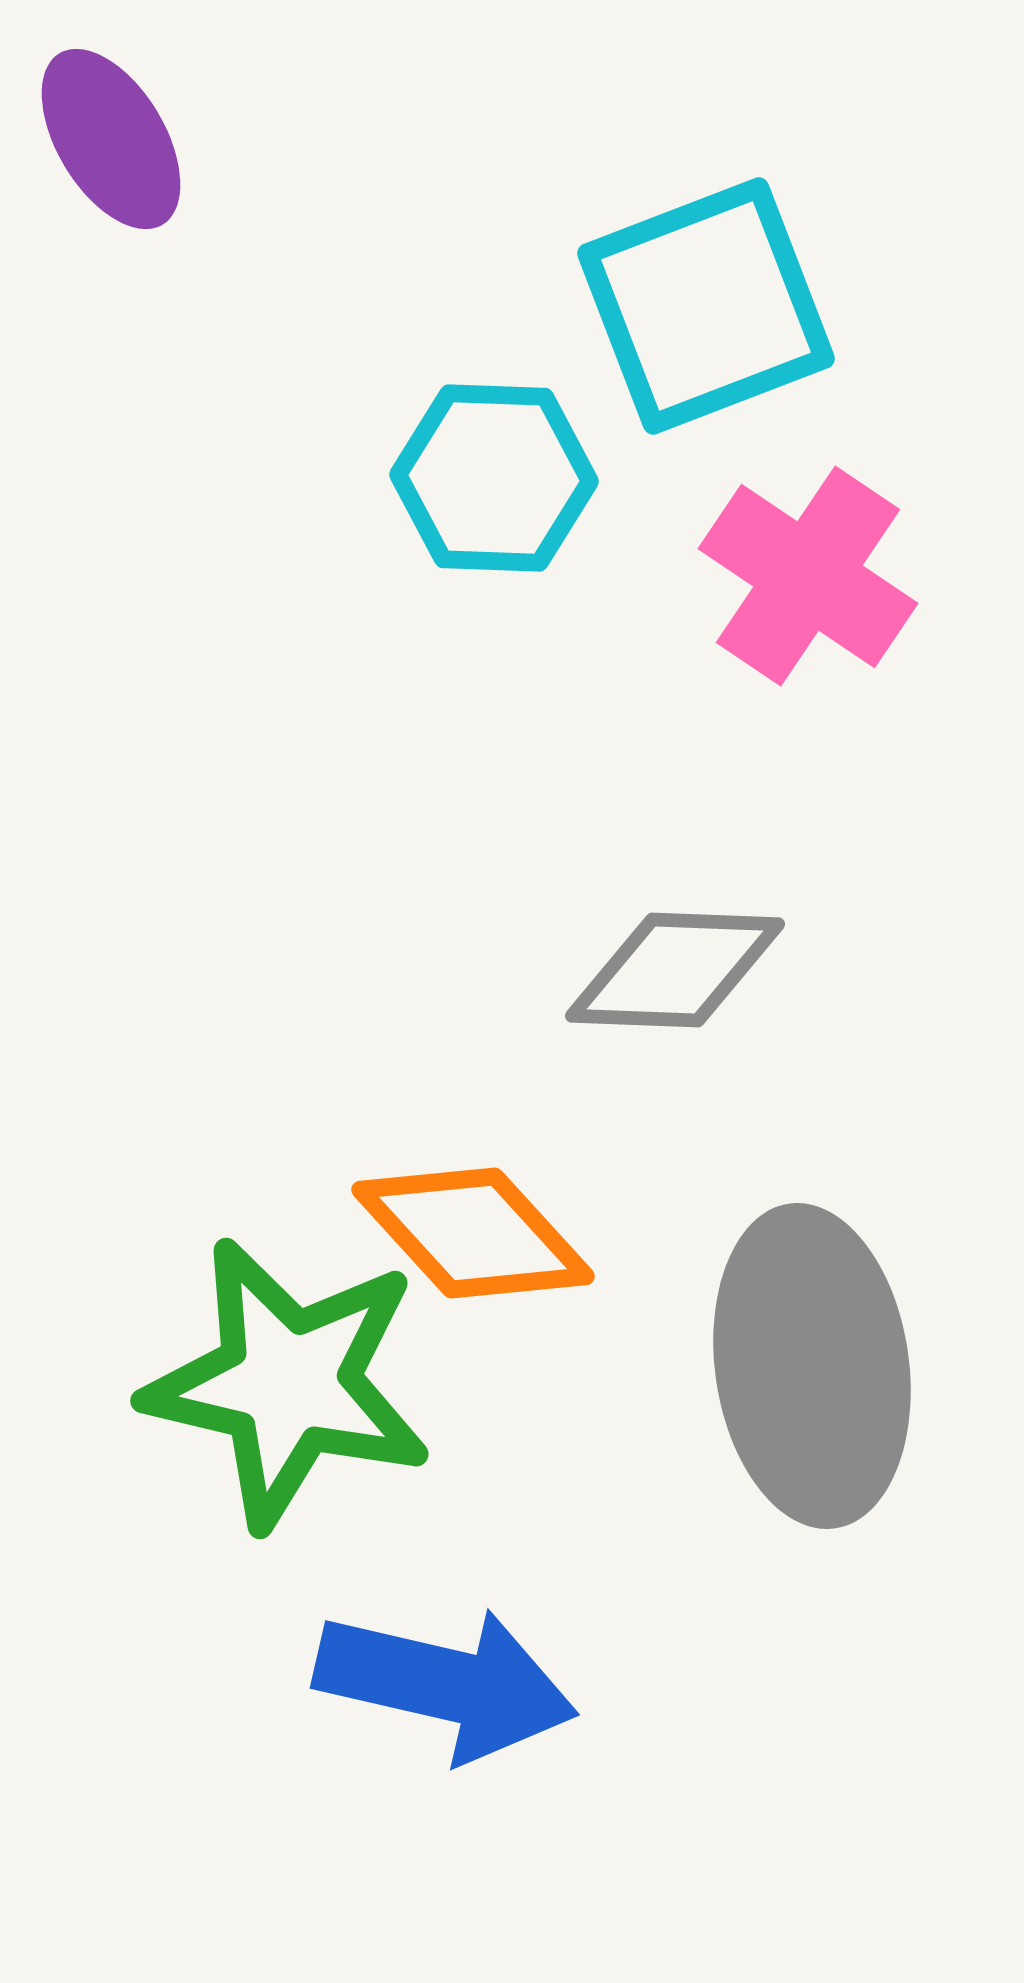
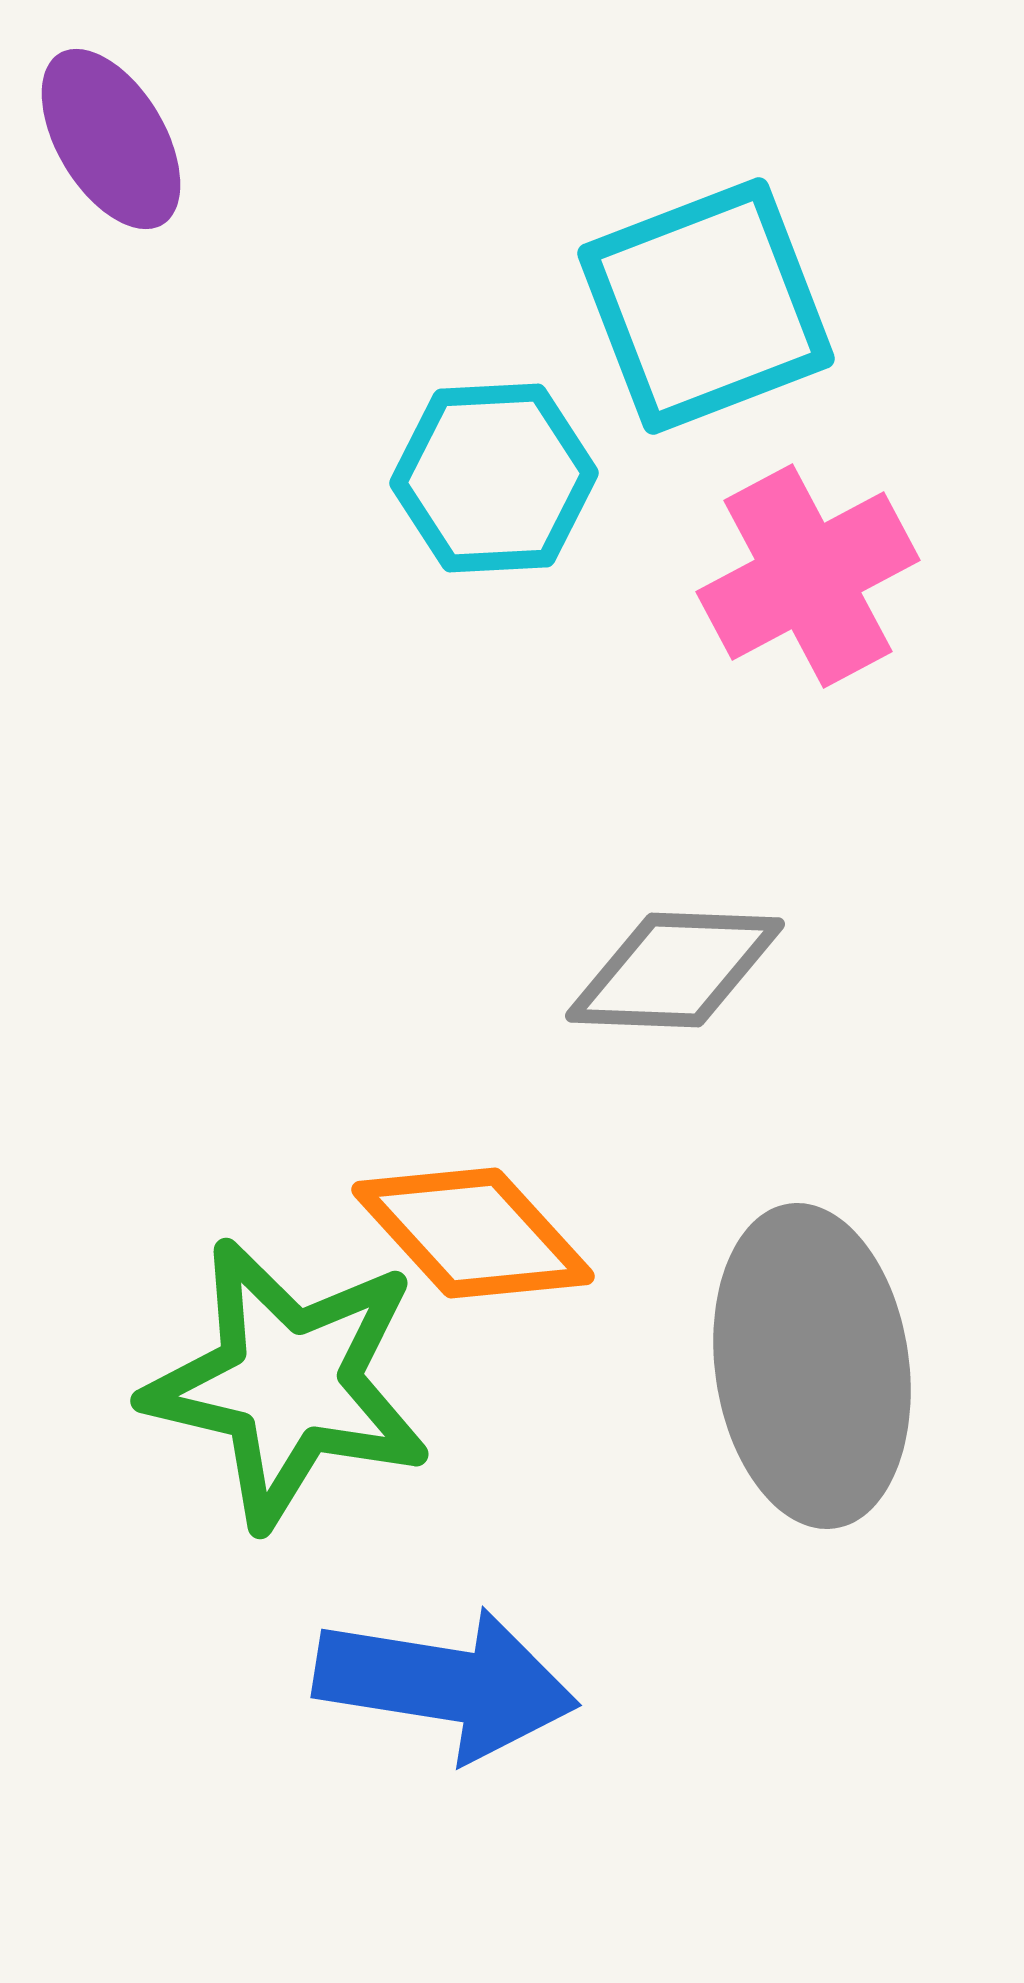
cyan hexagon: rotated 5 degrees counterclockwise
pink cross: rotated 28 degrees clockwise
blue arrow: rotated 4 degrees counterclockwise
